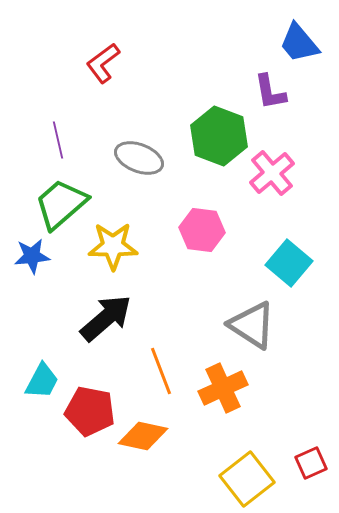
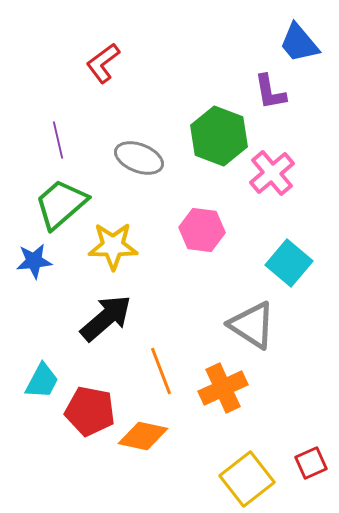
blue star: moved 2 px right, 5 px down
